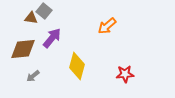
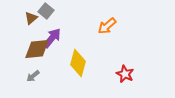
gray square: moved 2 px right
brown triangle: rotated 48 degrees counterclockwise
brown diamond: moved 14 px right
yellow diamond: moved 1 px right, 3 px up
red star: rotated 30 degrees clockwise
